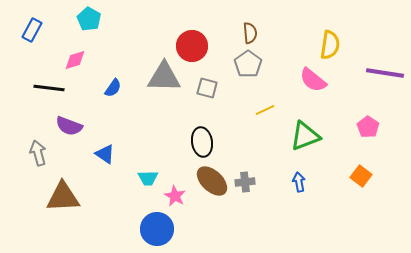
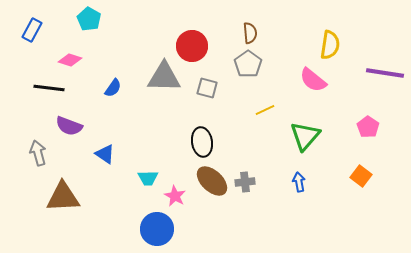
pink diamond: moved 5 px left; rotated 35 degrees clockwise
green triangle: rotated 28 degrees counterclockwise
